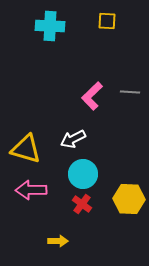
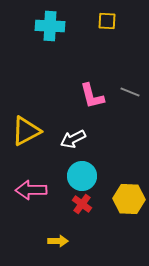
gray line: rotated 18 degrees clockwise
pink L-shape: rotated 60 degrees counterclockwise
yellow triangle: moved 18 px up; rotated 44 degrees counterclockwise
cyan circle: moved 1 px left, 2 px down
